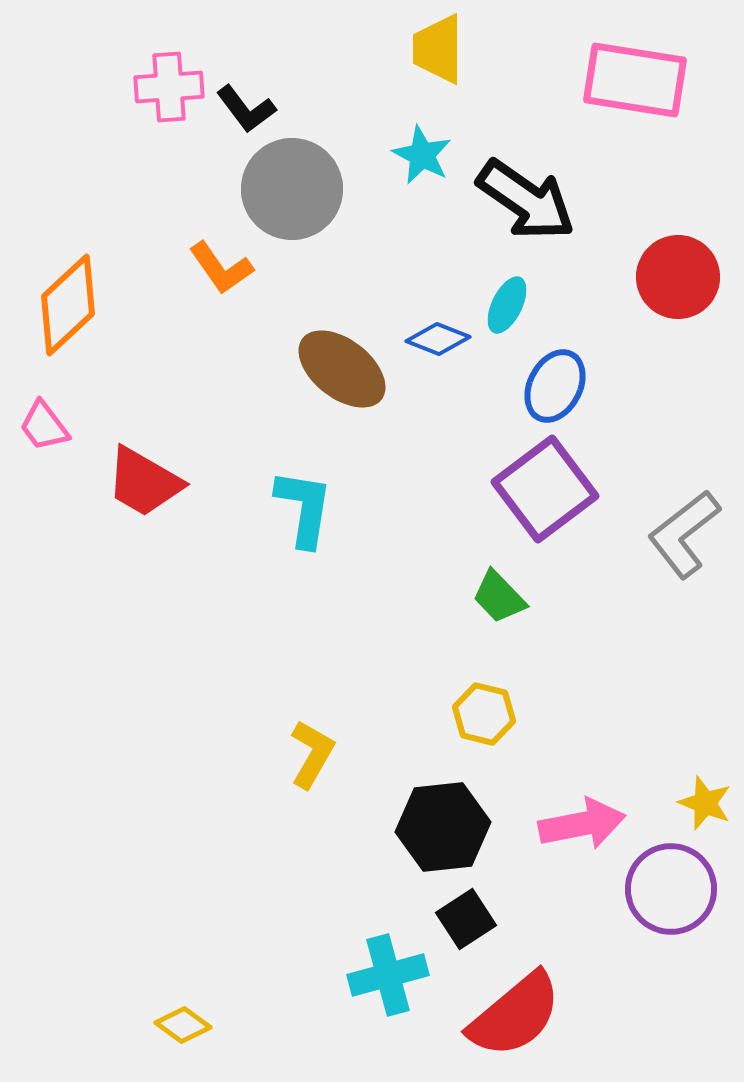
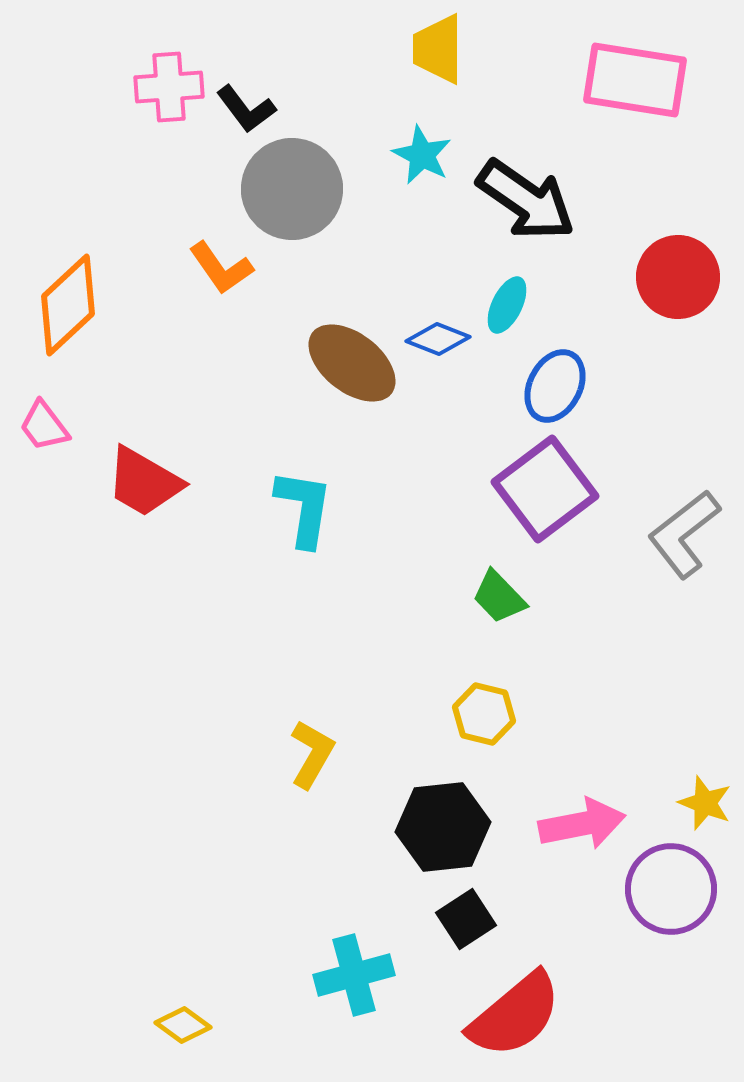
brown ellipse: moved 10 px right, 6 px up
cyan cross: moved 34 px left
